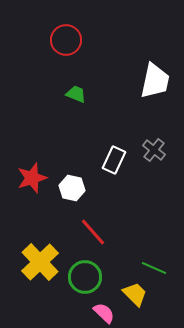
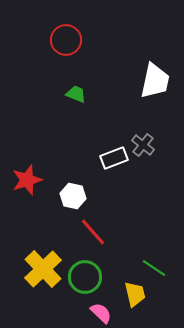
gray cross: moved 11 px left, 5 px up
white rectangle: moved 2 px up; rotated 44 degrees clockwise
red star: moved 5 px left, 2 px down
white hexagon: moved 1 px right, 8 px down
yellow cross: moved 3 px right, 7 px down
green line: rotated 10 degrees clockwise
yellow trapezoid: rotated 32 degrees clockwise
pink semicircle: moved 3 px left
